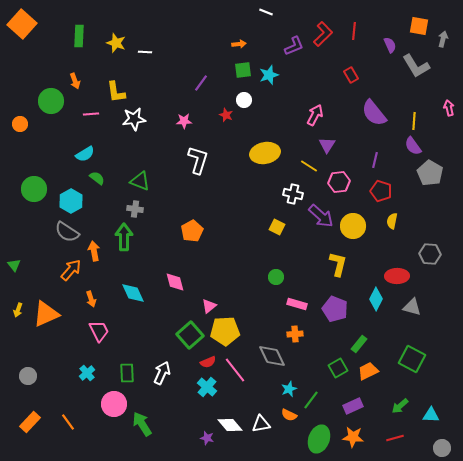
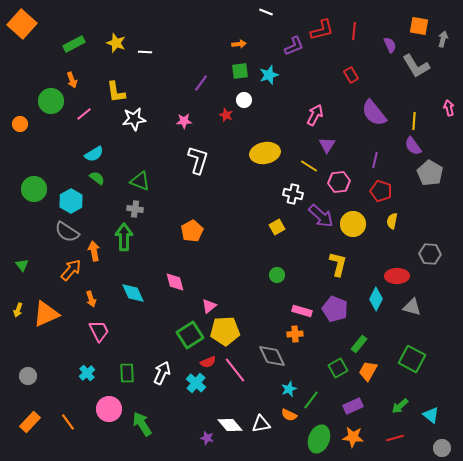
red L-shape at (323, 34): moved 1 px left, 4 px up; rotated 30 degrees clockwise
green rectangle at (79, 36): moved 5 px left, 8 px down; rotated 60 degrees clockwise
green square at (243, 70): moved 3 px left, 1 px down
orange arrow at (75, 81): moved 3 px left, 1 px up
pink line at (91, 114): moved 7 px left; rotated 35 degrees counterclockwise
cyan semicircle at (85, 154): moved 9 px right
yellow circle at (353, 226): moved 2 px up
yellow square at (277, 227): rotated 35 degrees clockwise
green triangle at (14, 265): moved 8 px right
green circle at (276, 277): moved 1 px right, 2 px up
pink rectangle at (297, 304): moved 5 px right, 7 px down
green square at (190, 335): rotated 8 degrees clockwise
orange trapezoid at (368, 371): rotated 35 degrees counterclockwise
cyan cross at (207, 387): moved 11 px left, 4 px up
pink circle at (114, 404): moved 5 px left, 5 px down
cyan triangle at (431, 415): rotated 36 degrees clockwise
